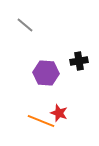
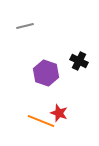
gray line: moved 1 px down; rotated 54 degrees counterclockwise
black cross: rotated 36 degrees clockwise
purple hexagon: rotated 15 degrees clockwise
